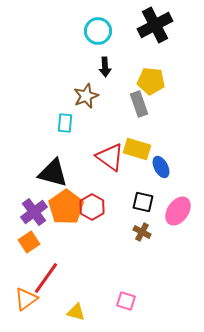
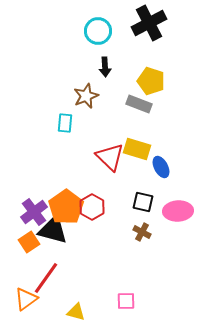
black cross: moved 6 px left, 2 px up
yellow pentagon: rotated 12 degrees clockwise
gray rectangle: rotated 50 degrees counterclockwise
red triangle: rotated 8 degrees clockwise
black triangle: moved 57 px down
pink ellipse: rotated 52 degrees clockwise
pink square: rotated 18 degrees counterclockwise
